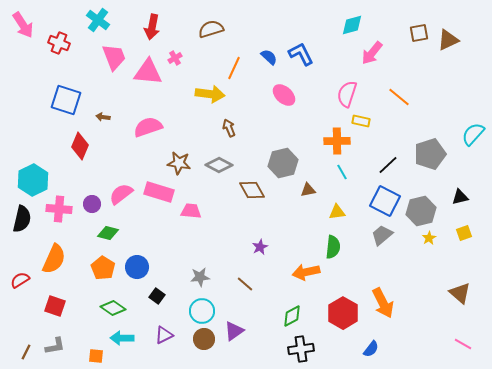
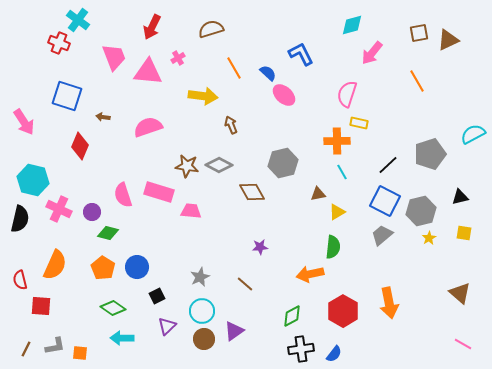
cyan cross at (98, 20): moved 20 px left
pink arrow at (23, 25): moved 1 px right, 97 px down
red arrow at (152, 27): rotated 15 degrees clockwise
blue semicircle at (269, 57): moved 1 px left, 16 px down
pink cross at (175, 58): moved 3 px right
orange line at (234, 68): rotated 55 degrees counterclockwise
yellow arrow at (210, 94): moved 7 px left, 2 px down
orange line at (399, 97): moved 18 px right, 16 px up; rotated 20 degrees clockwise
blue square at (66, 100): moved 1 px right, 4 px up
yellow rectangle at (361, 121): moved 2 px left, 2 px down
brown arrow at (229, 128): moved 2 px right, 3 px up
cyan semicircle at (473, 134): rotated 20 degrees clockwise
brown star at (179, 163): moved 8 px right, 3 px down
cyan hexagon at (33, 180): rotated 20 degrees counterclockwise
brown diamond at (252, 190): moved 2 px down
brown triangle at (308, 190): moved 10 px right, 4 px down
pink semicircle at (121, 194): moved 2 px right, 1 px down; rotated 70 degrees counterclockwise
purple circle at (92, 204): moved 8 px down
pink cross at (59, 209): rotated 20 degrees clockwise
yellow triangle at (337, 212): rotated 24 degrees counterclockwise
black semicircle at (22, 219): moved 2 px left
yellow square at (464, 233): rotated 28 degrees clockwise
purple star at (260, 247): rotated 21 degrees clockwise
orange semicircle at (54, 259): moved 1 px right, 6 px down
orange arrow at (306, 272): moved 4 px right, 2 px down
gray star at (200, 277): rotated 18 degrees counterclockwise
red semicircle at (20, 280): rotated 72 degrees counterclockwise
black square at (157, 296): rotated 28 degrees clockwise
orange arrow at (383, 303): moved 6 px right; rotated 16 degrees clockwise
red square at (55, 306): moved 14 px left; rotated 15 degrees counterclockwise
red hexagon at (343, 313): moved 2 px up
purple triangle at (164, 335): moved 3 px right, 9 px up; rotated 18 degrees counterclockwise
blue semicircle at (371, 349): moved 37 px left, 5 px down
brown line at (26, 352): moved 3 px up
orange square at (96, 356): moved 16 px left, 3 px up
